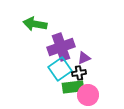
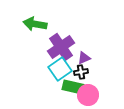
purple cross: rotated 16 degrees counterclockwise
black cross: moved 2 px right, 1 px up
green rectangle: rotated 20 degrees clockwise
